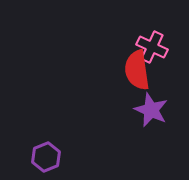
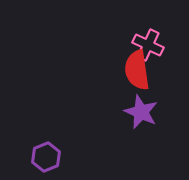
pink cross: moved 4 px left, 2 px up
purple star: moved 10 px left, 2 px down
